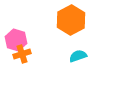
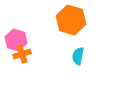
orange hexagon: rotated 16 degrees counterclockwise
cyan semicircle: rotated 60 degrees counterclockwise
